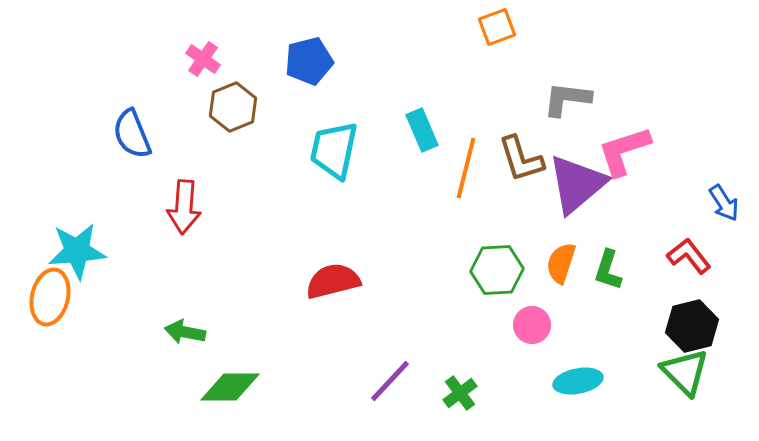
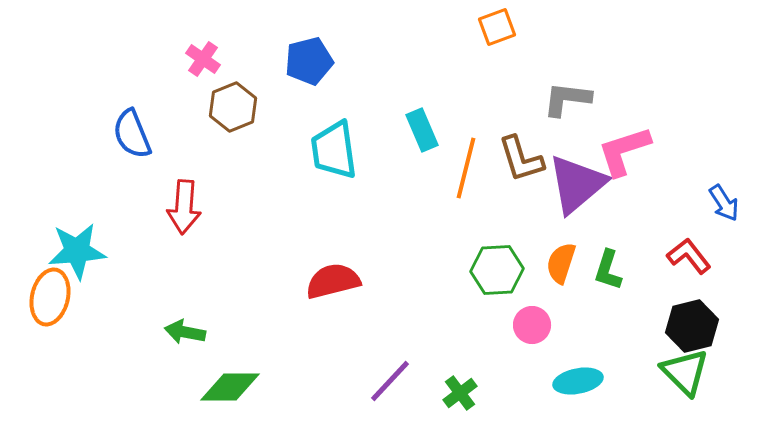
cyan trapezoid: rotated 20 degrees counterclockwise
